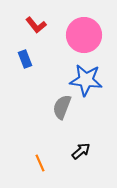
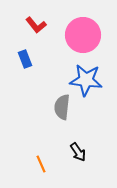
pink circle: moved 1 px left
gray semicircle: rotated 15 degrees counterclockwise
black arrow: moved 3 px left, 1 px down; rotated 96 degrees clockwise
orange line: moved 1 px right, 1 px down
